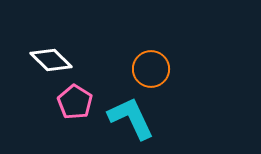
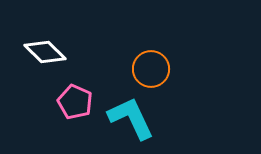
white diamond: moved 6 px left, 8 px up
pink pentagon: rotated 8 degrees counterclockwise
